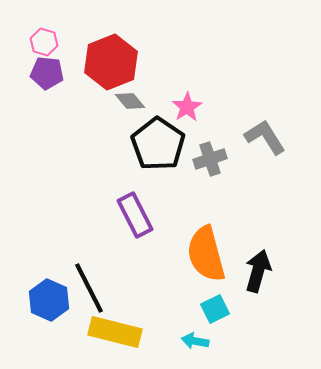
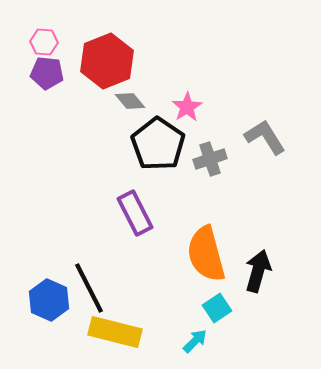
pink hexagon: rotated 12 degrees counterclockwise
red hexagon: moved 4 px left, 1 px up
purple rectangle: moved 2 px up
cyan square: moved 2 px right, 1 px up; rotated 8 degrees counterclockwise
cyan arrow: rotated 124 degrees clockwise
